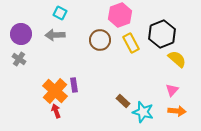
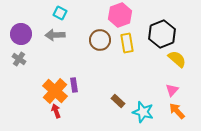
yellow rectangle: moved 4 px left; rotated 18 degrees clockwise
brown rectangle: moved 5 px left
orange arrow: rotated 138 degrees counterclockwise
